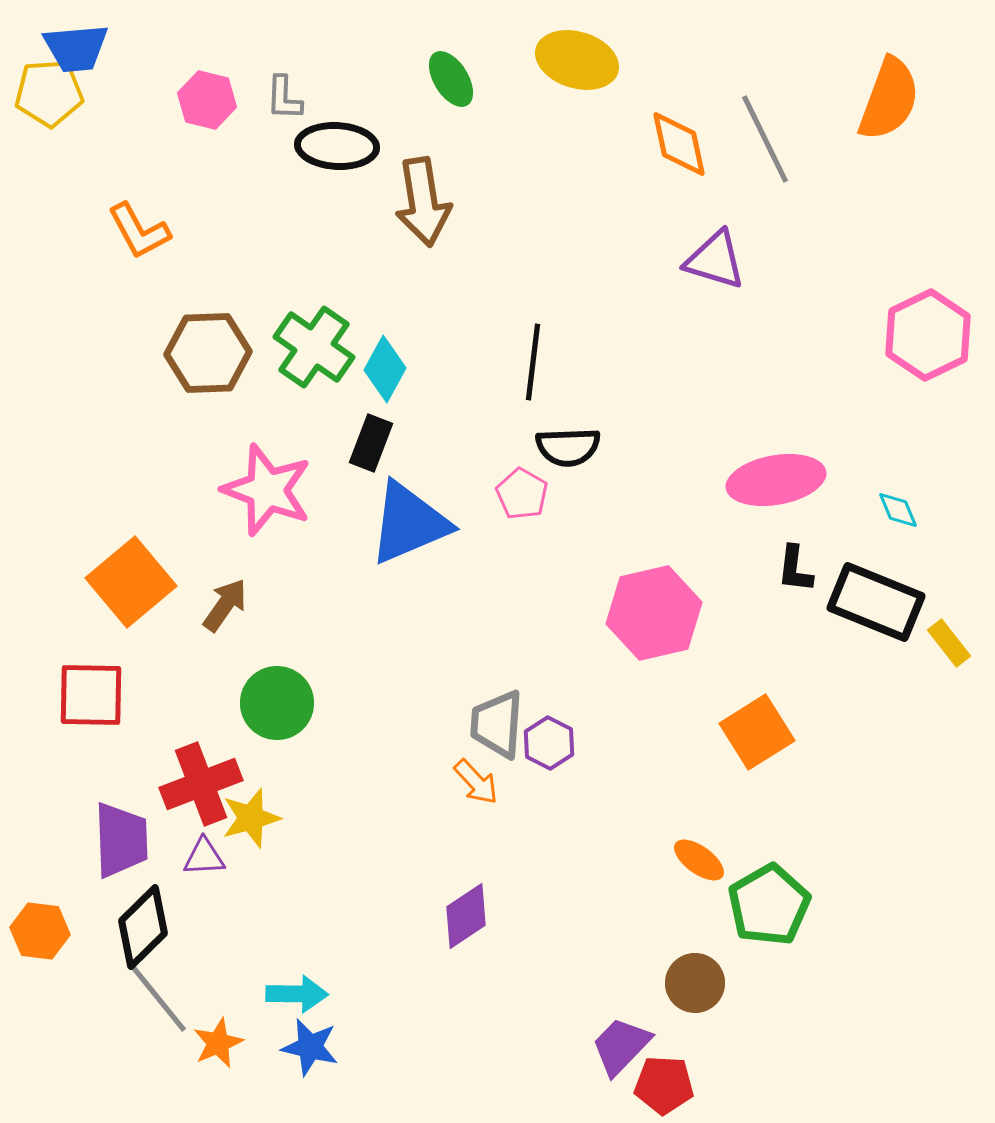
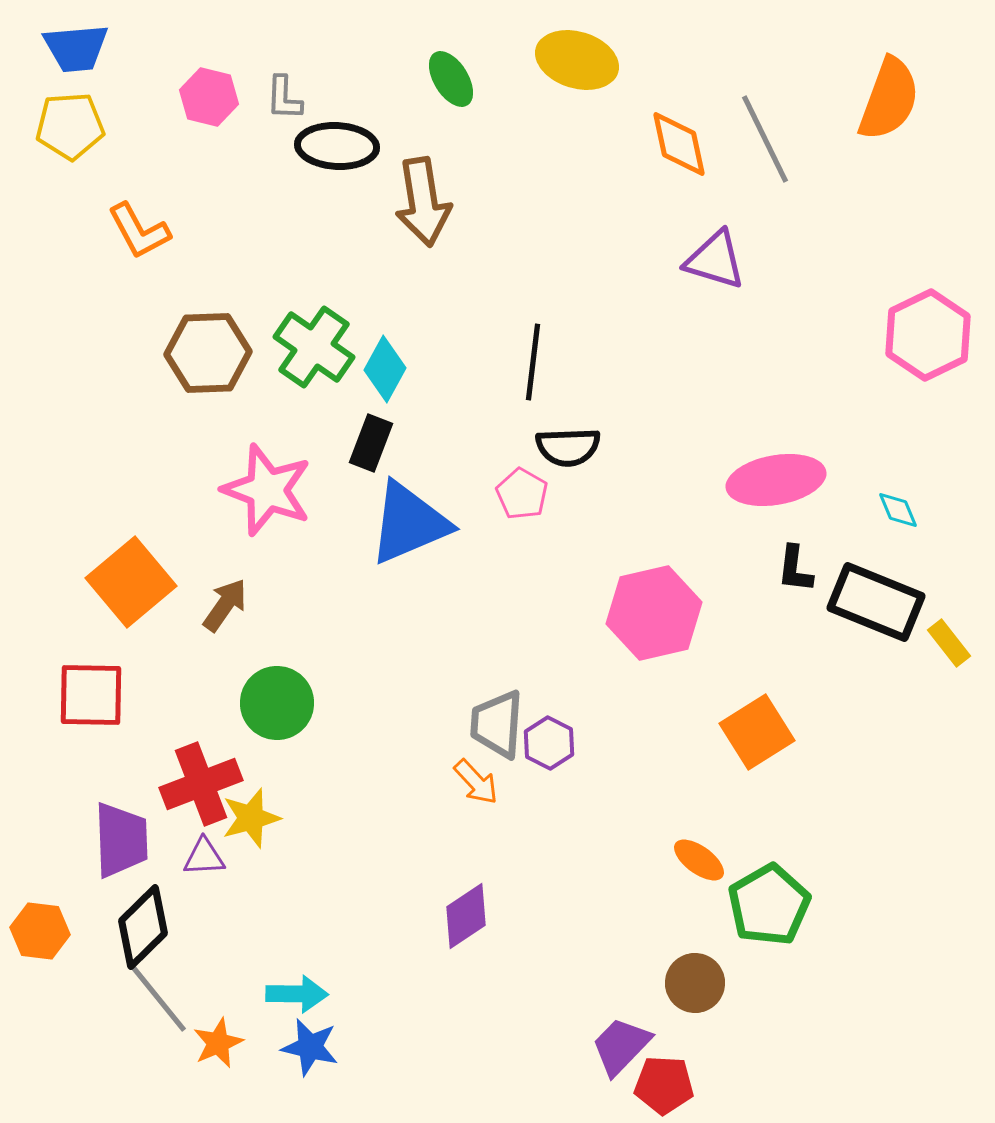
yellow pentagon at (49, 93): moved 21 px right, 33 px down
pink hexagon at (207, 100): moved 2 px right, 3 px up
